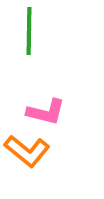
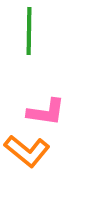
pink L-shape: rotated 6 degrees counterclockwise
